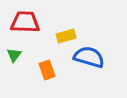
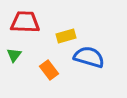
orange rectangle: moved 2 px right; rotated 18 degrees counterclockwise
